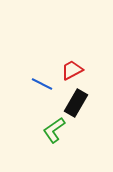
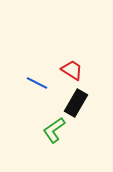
red trapezoid: rotated 60 degrees clockwise
blue line: moved 5 px left, 1 px up
